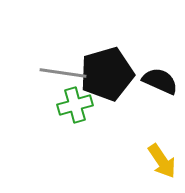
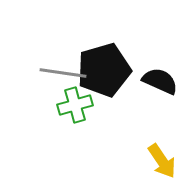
black pentagon: moved 3 px left, 4 px up
